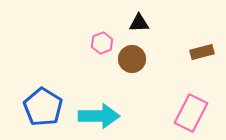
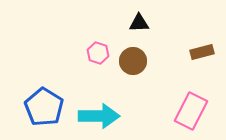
pink hexagon: moved 4 px left, 10 px down; rotated 20 degrees counterclockwise
brown circle: moved 1 px right, 2 px down
blue pentagon: moved 1 px right
pink rectangle: moved 2 px up
